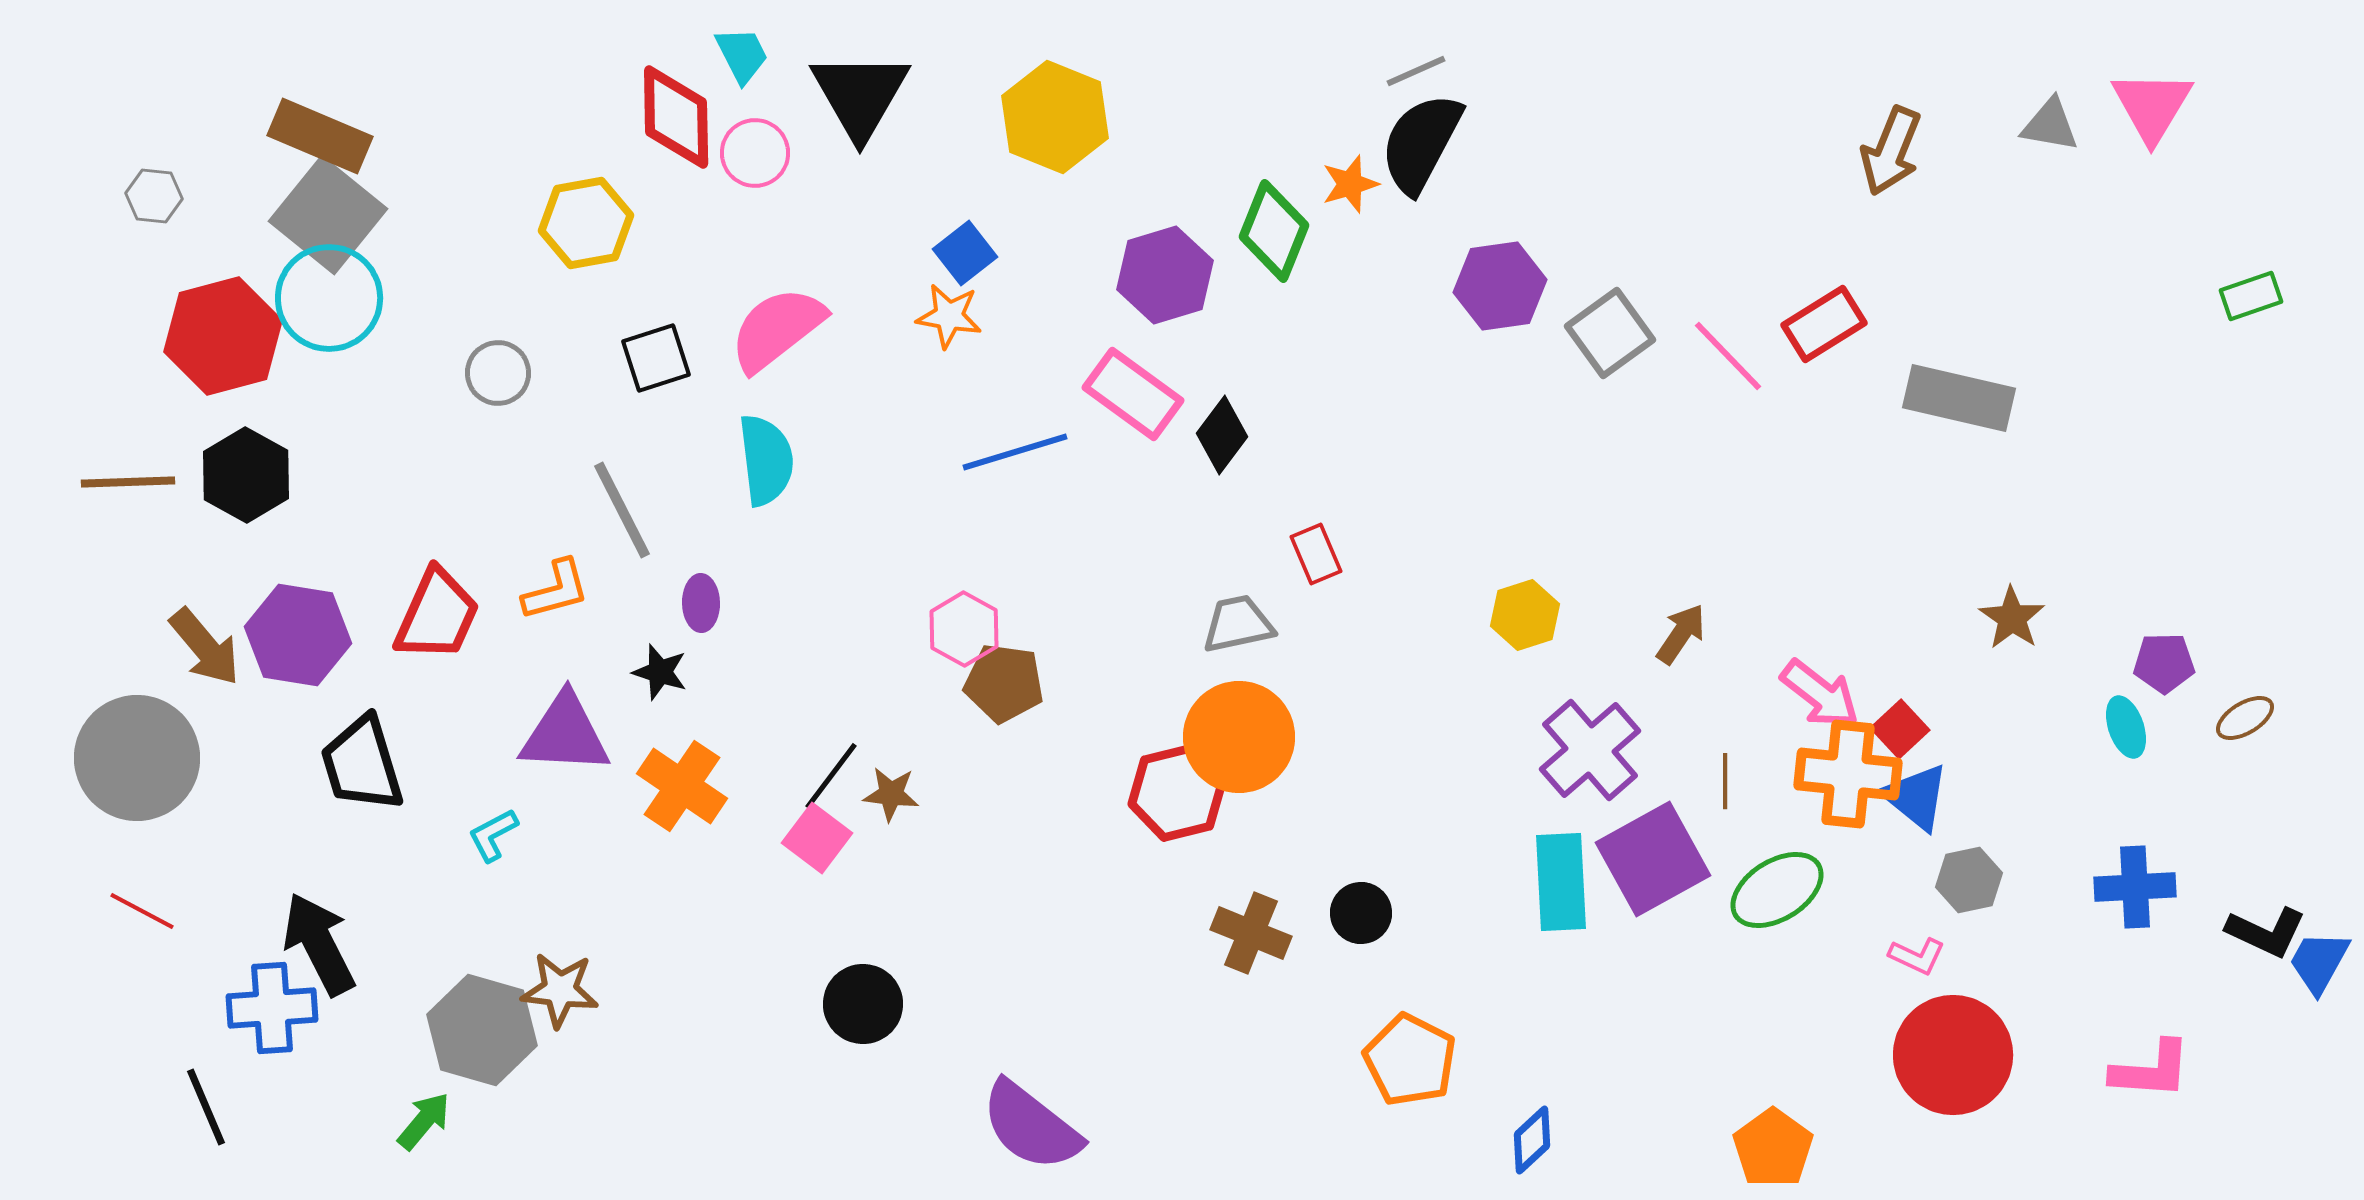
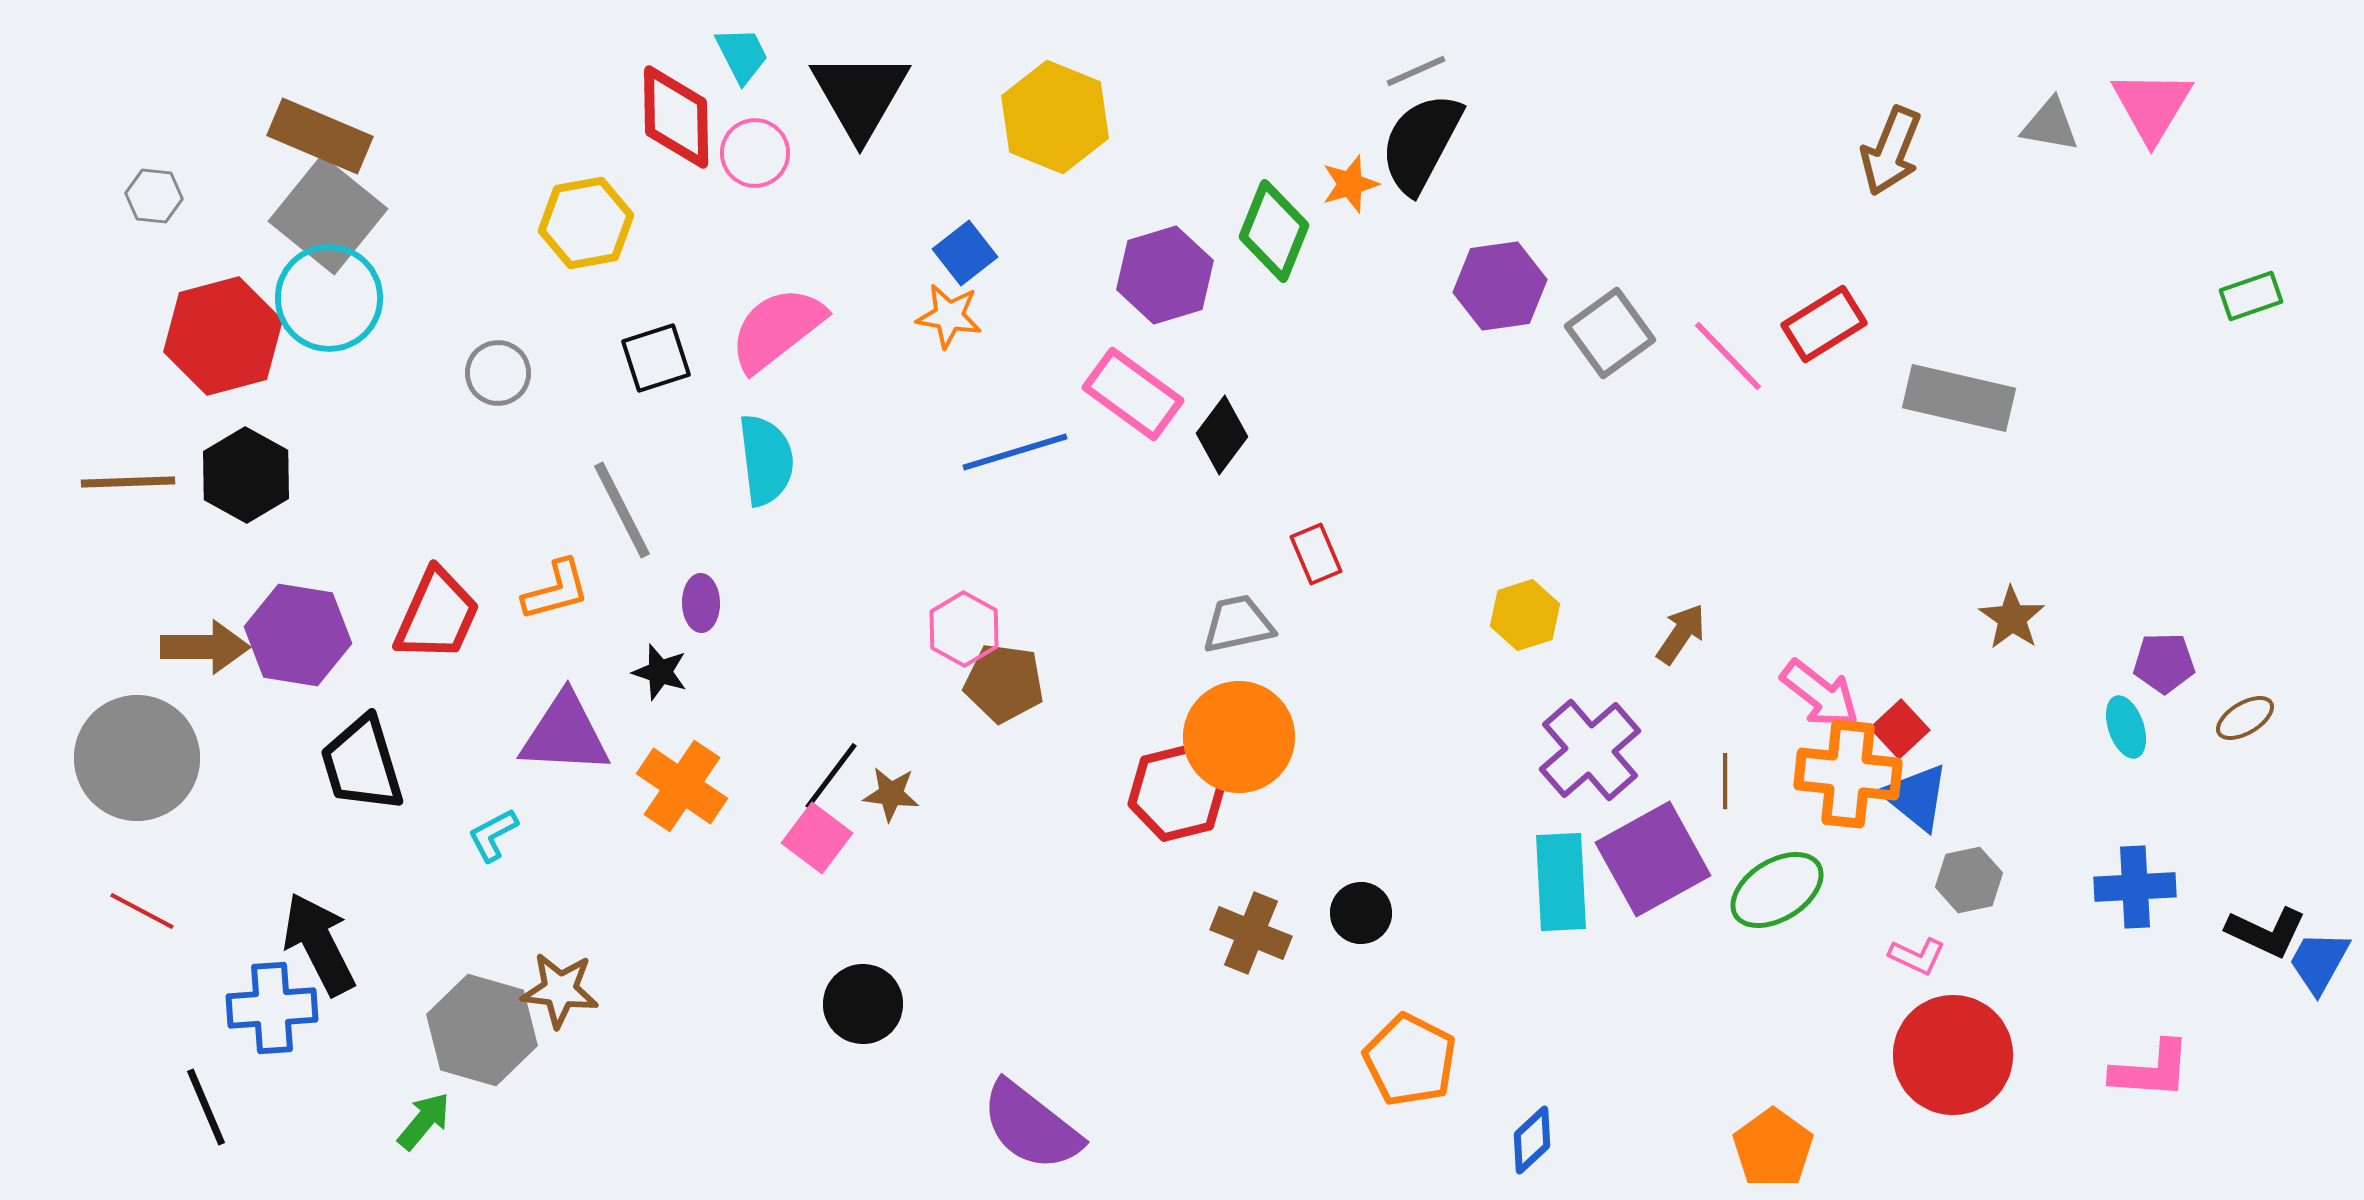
brown arrow at (205, 647): rotated 50 degrees counterclockwise
